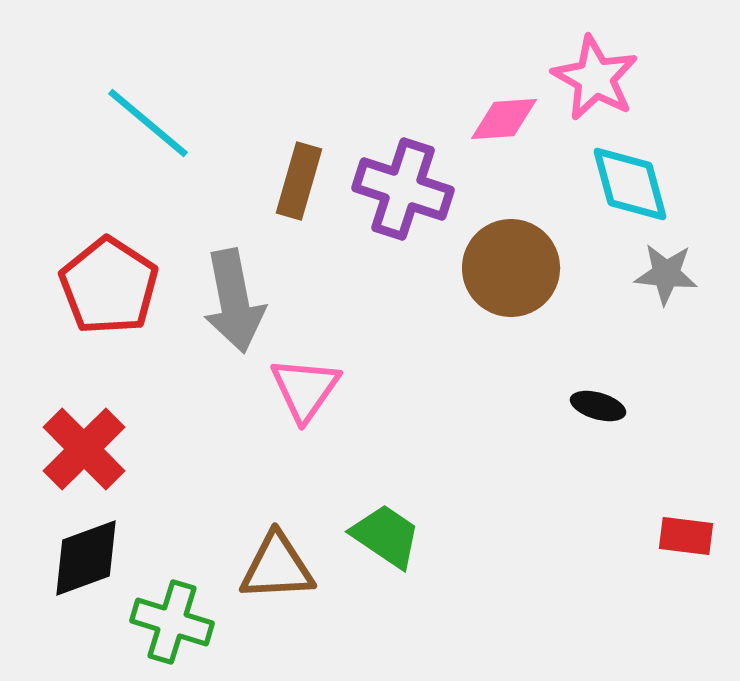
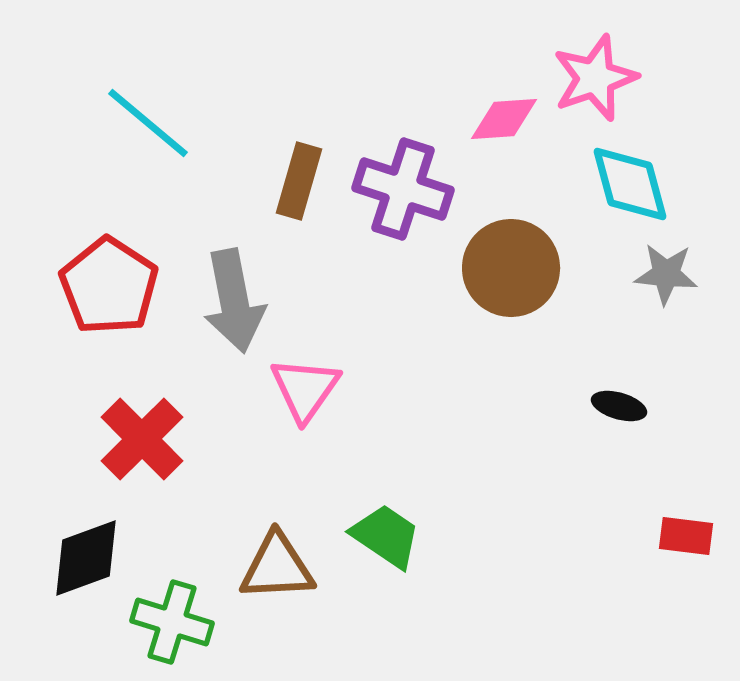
pink star: rotated 24 degrees clockwise
black ellipse: moved 21 px right
red cross: moved 58 px right, 10 px up
